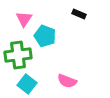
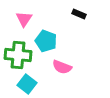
cyan pentagon: moved 1 px right, 5 px down
green cross: rotated 12 degrees clockwise
pink semicircle: moved 5 px left, 14 px up
